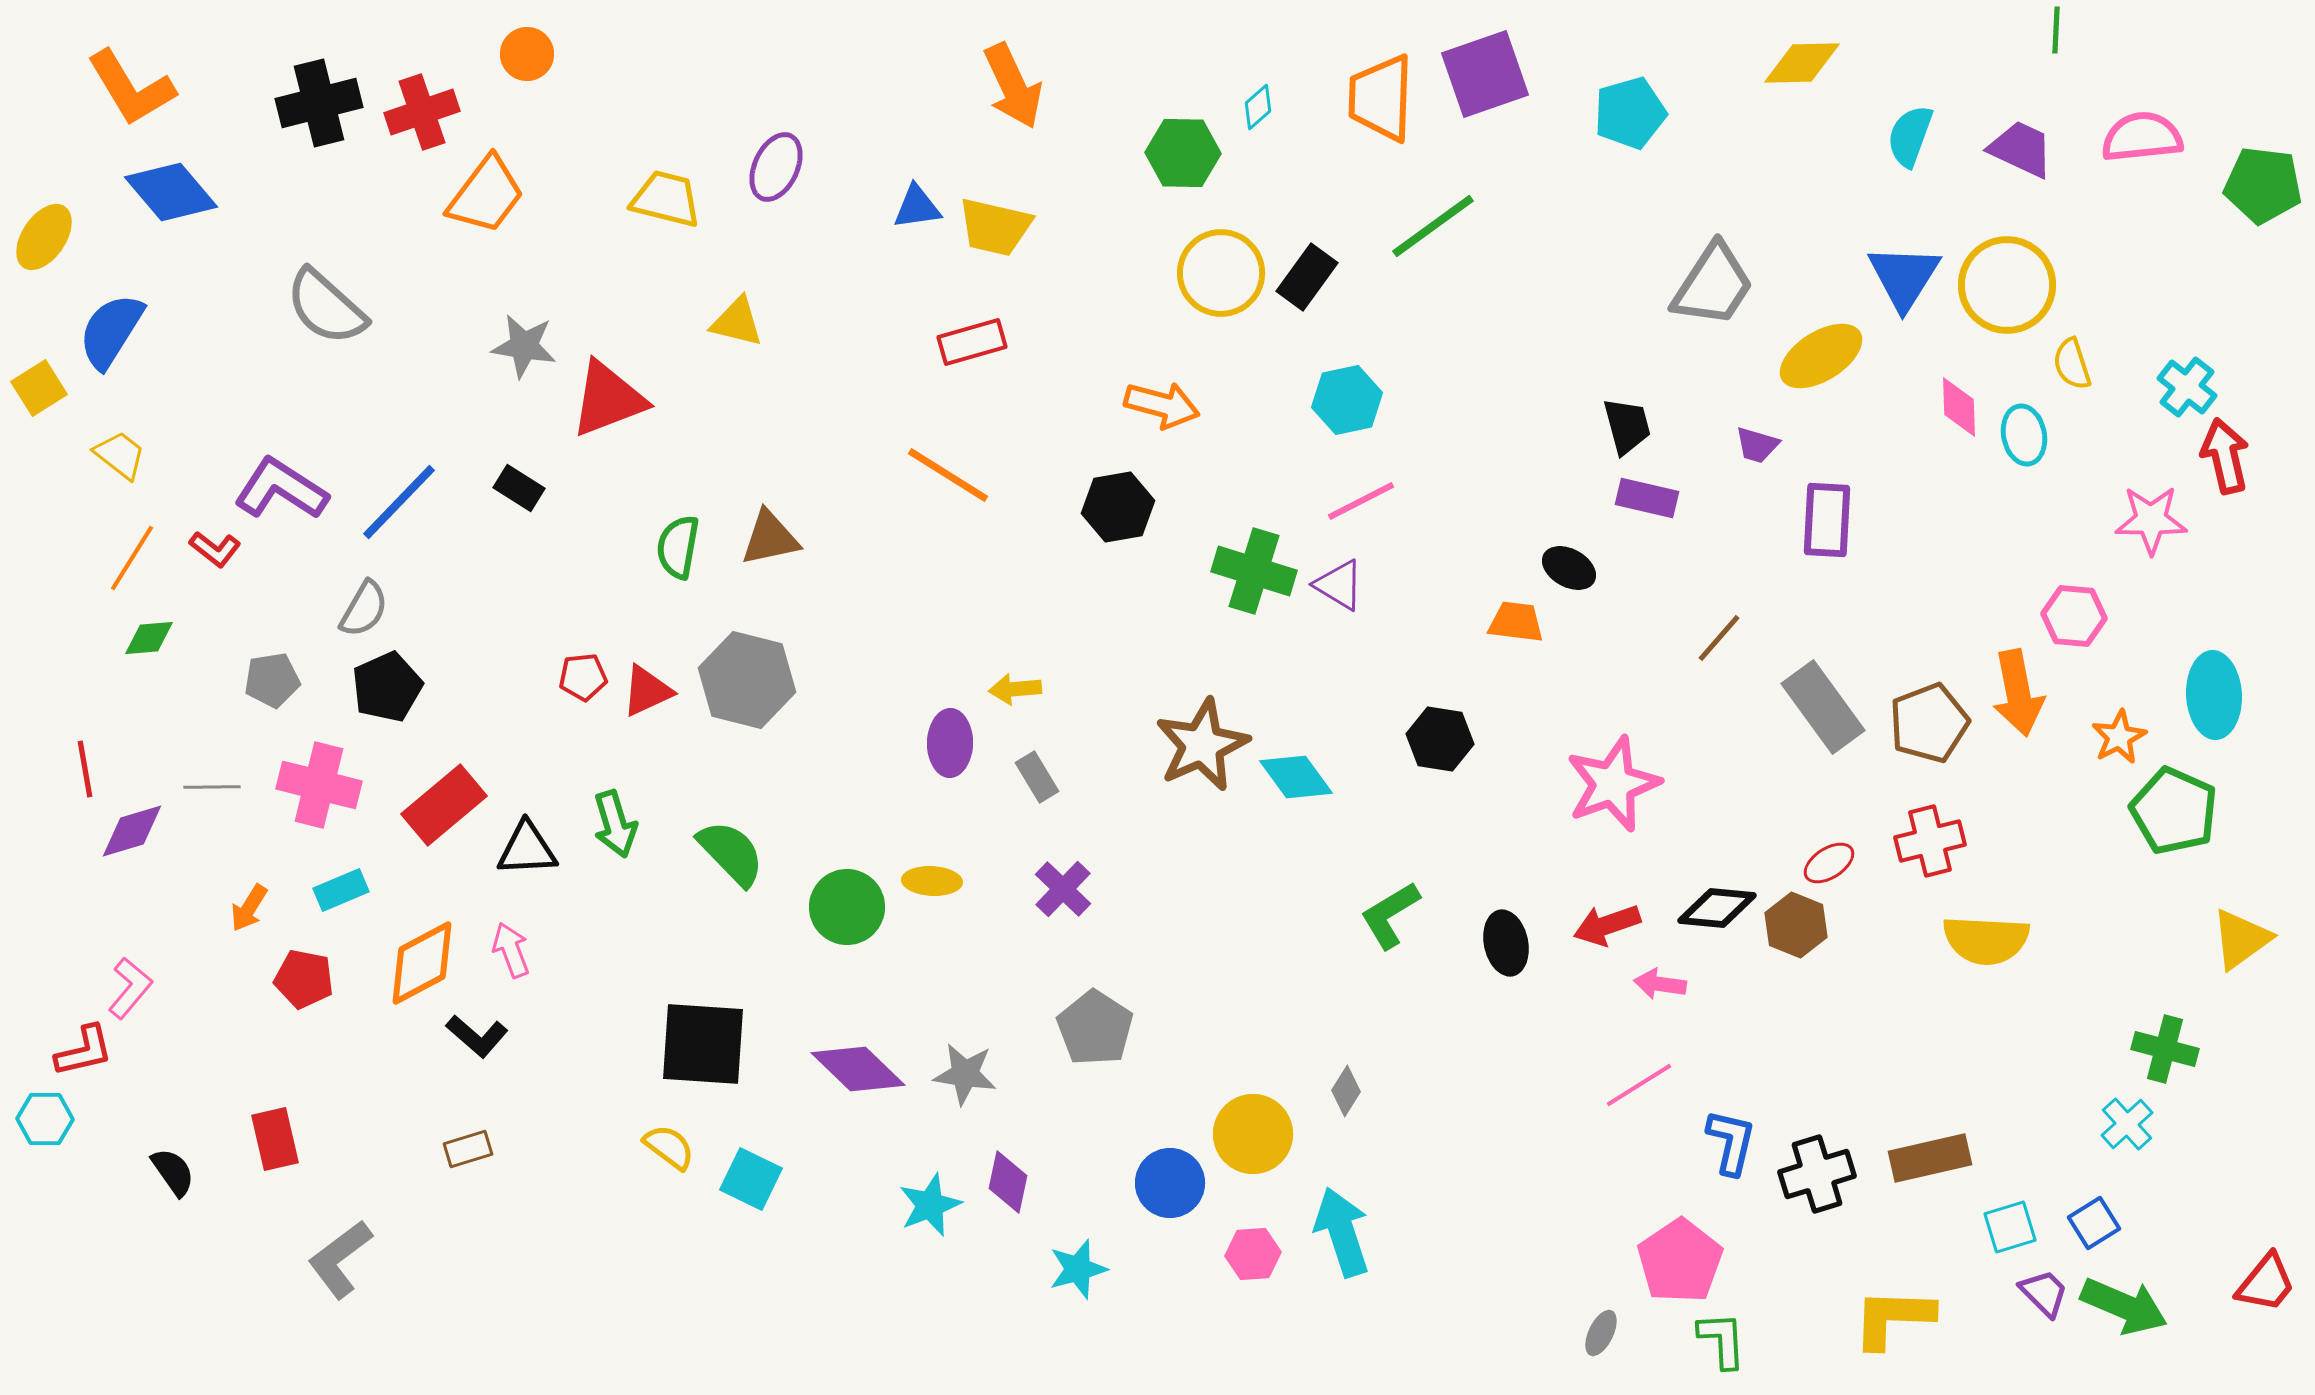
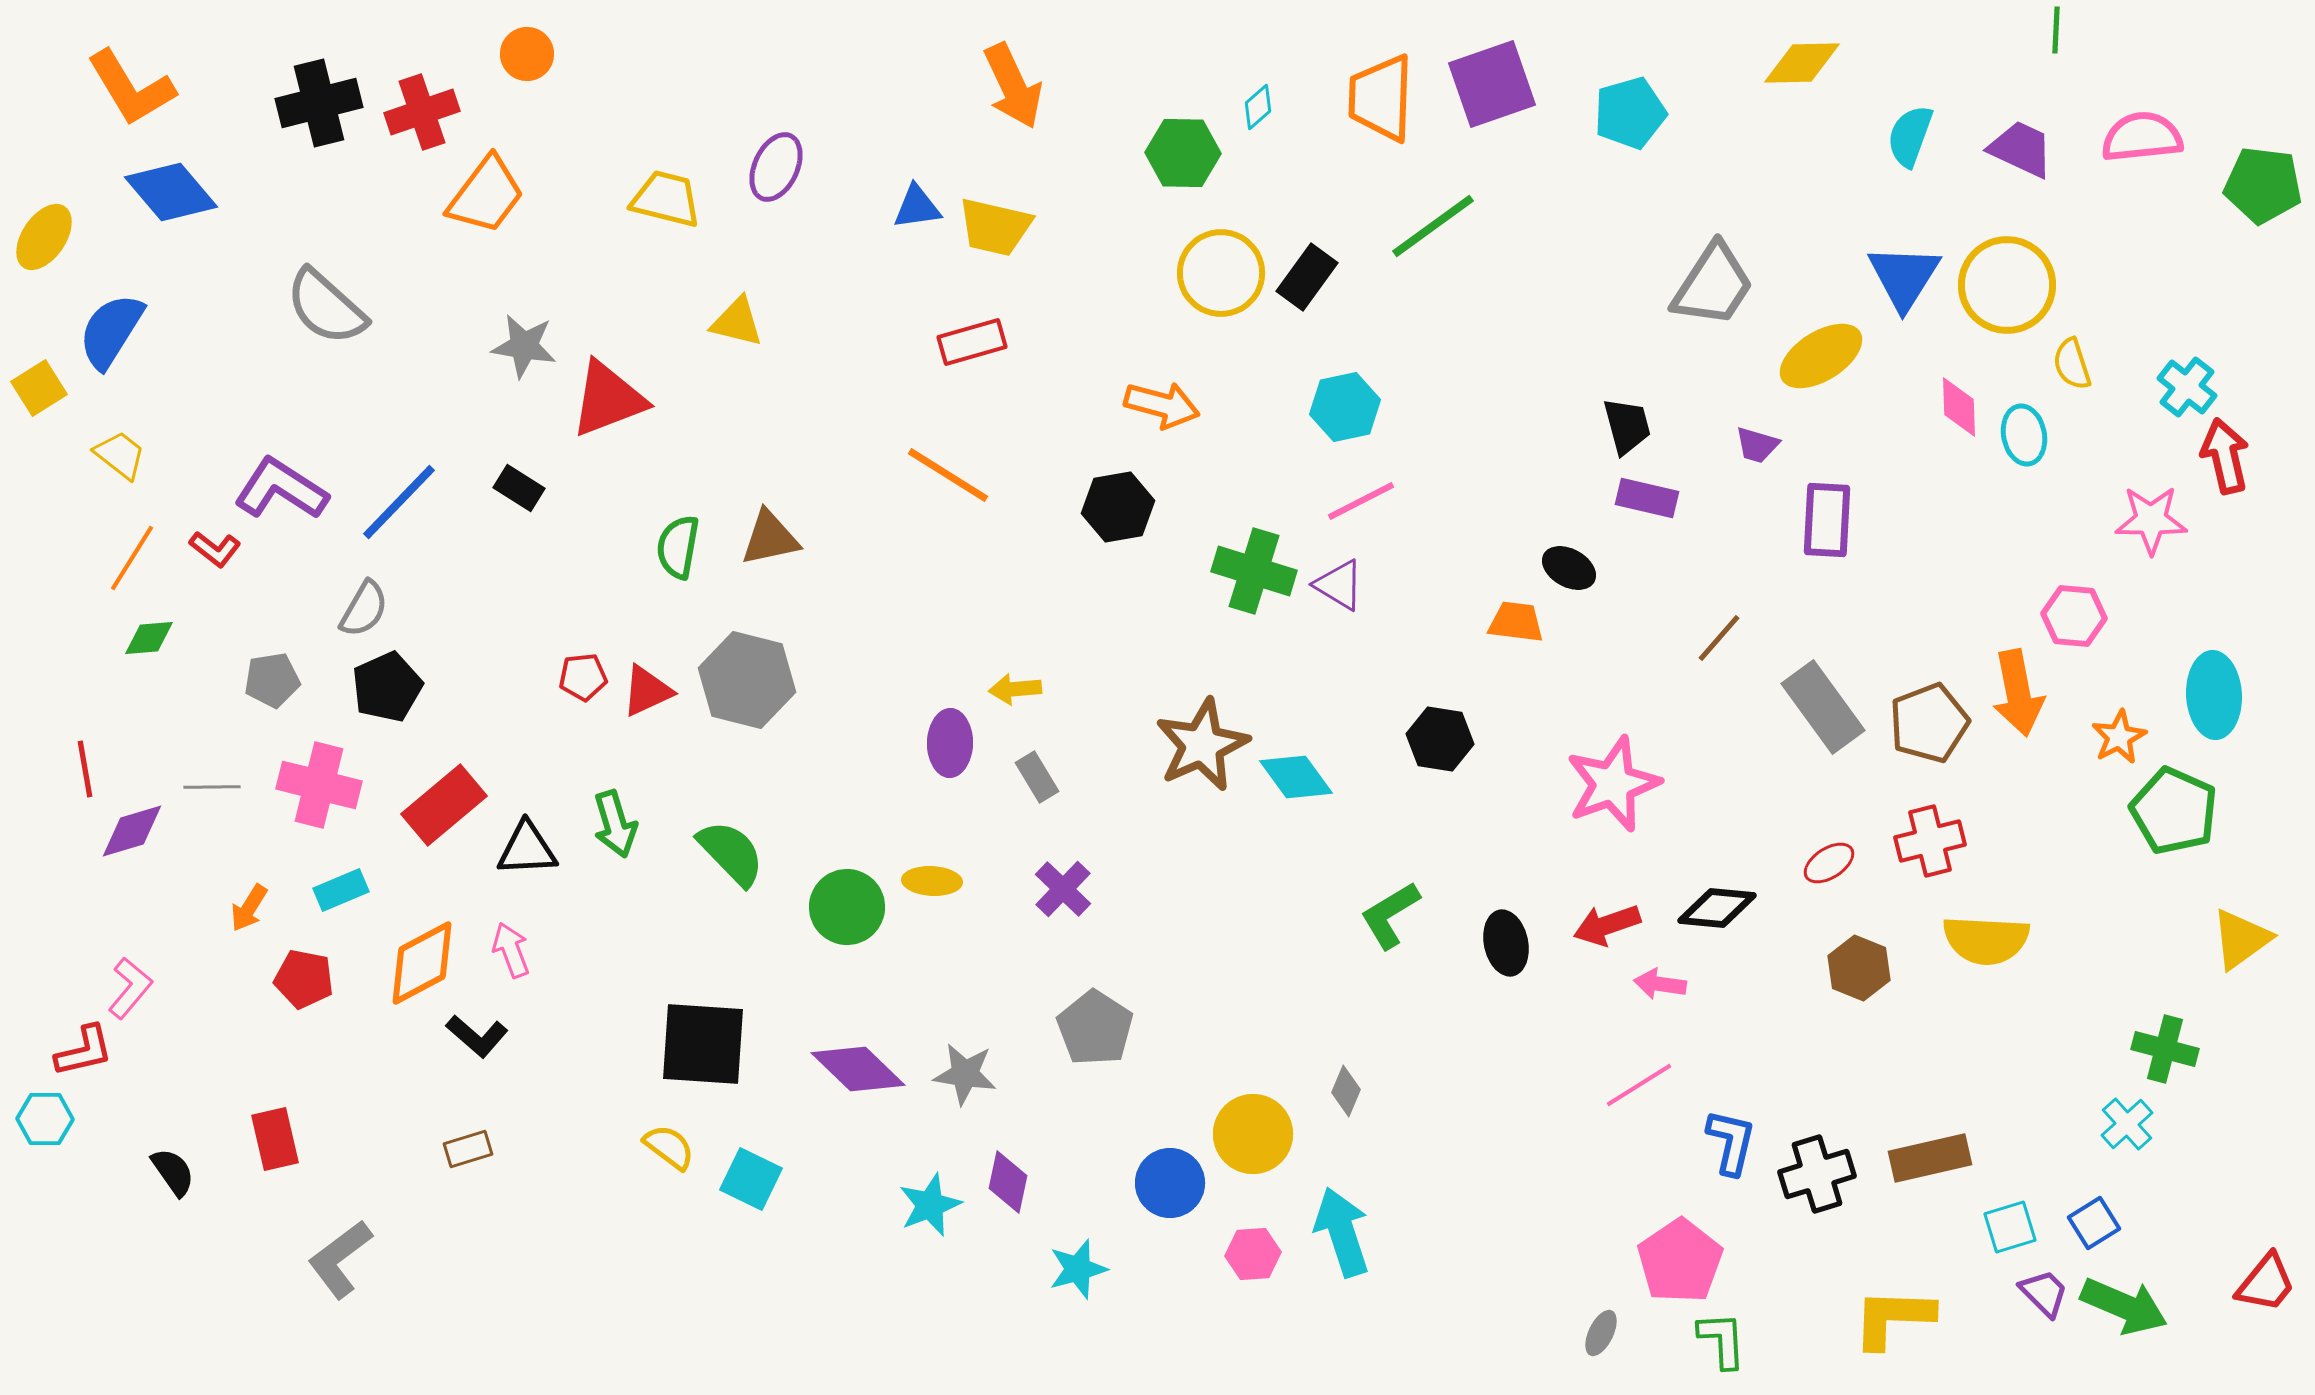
purple square at (1485, 74): moved 7 px right, 10 px down
cyan hexagon at (1347, 400): moved 2 px left, 7 px down
brown hexagon at (1796, 925): moved 63 px right, 43 px down
gray diamond at (1346, 1091): rotated 9 degrees counterclockwise
